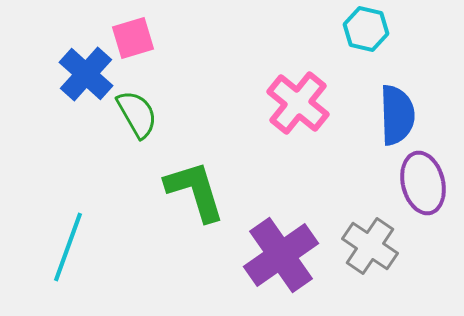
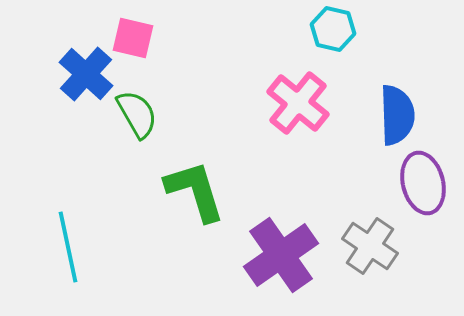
cyan hexagon: moved 33 px left
pink square: rotated 30 degrees clockwise
cyan line: rotated 32 degrees counterclockwise
